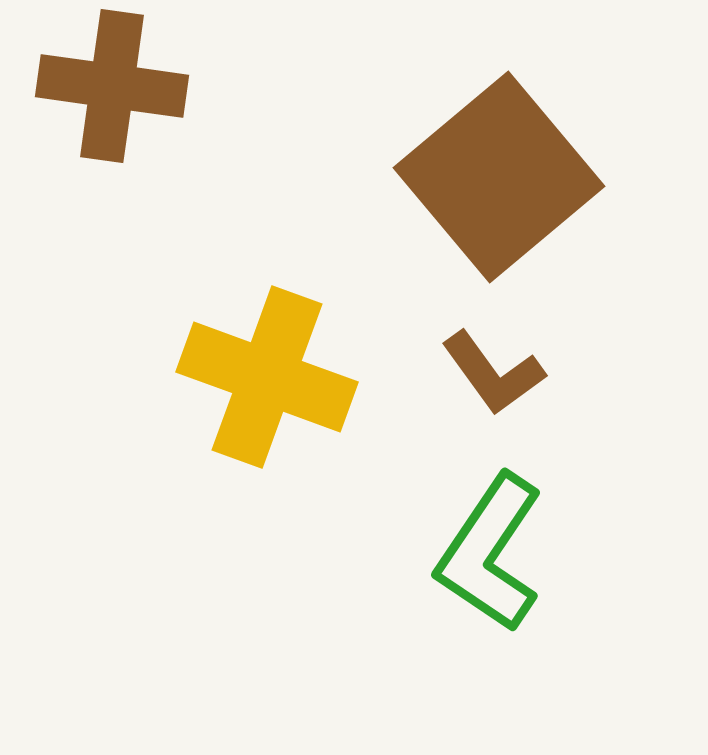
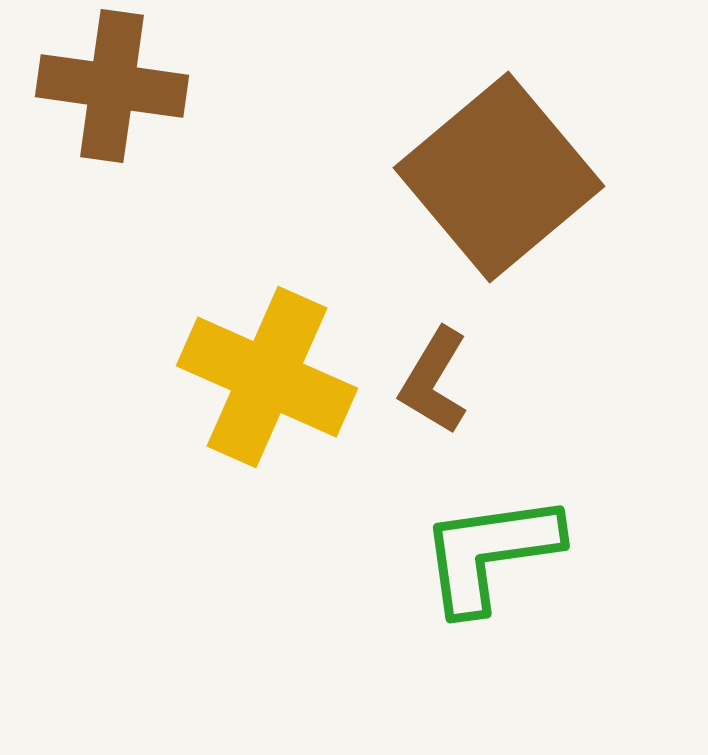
brown L-shape: moved 59 px left, 8 px down; rotated 67 degrees clockwise
yellow cross: rotated 4 degrees clockwise
green L-shape: rotated 48 degrees clockwise
